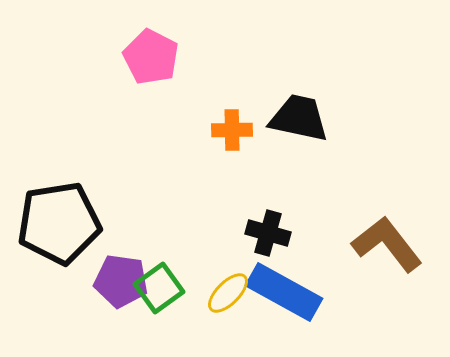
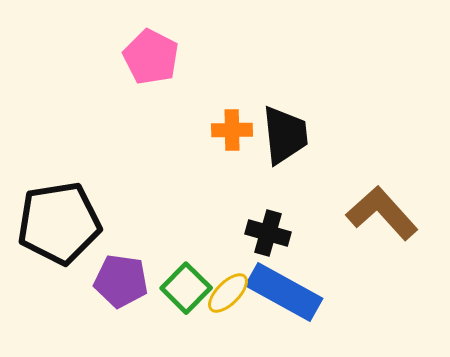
black trapezoid: moved 14 px left, 17 px down; rotated 72 degrees clockwise
brown L-shape: moved 5 px left, 31 px up; rotated 4 degrees counterclockwise
green square: moved 27 px right; rotated 9 degrees counterclockwise
